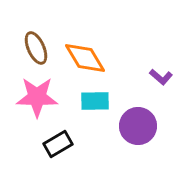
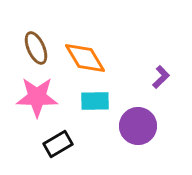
purple L-shape: rotated 85 degrees counterclockwise
